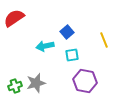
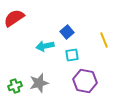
gray star: moved 3 px right
